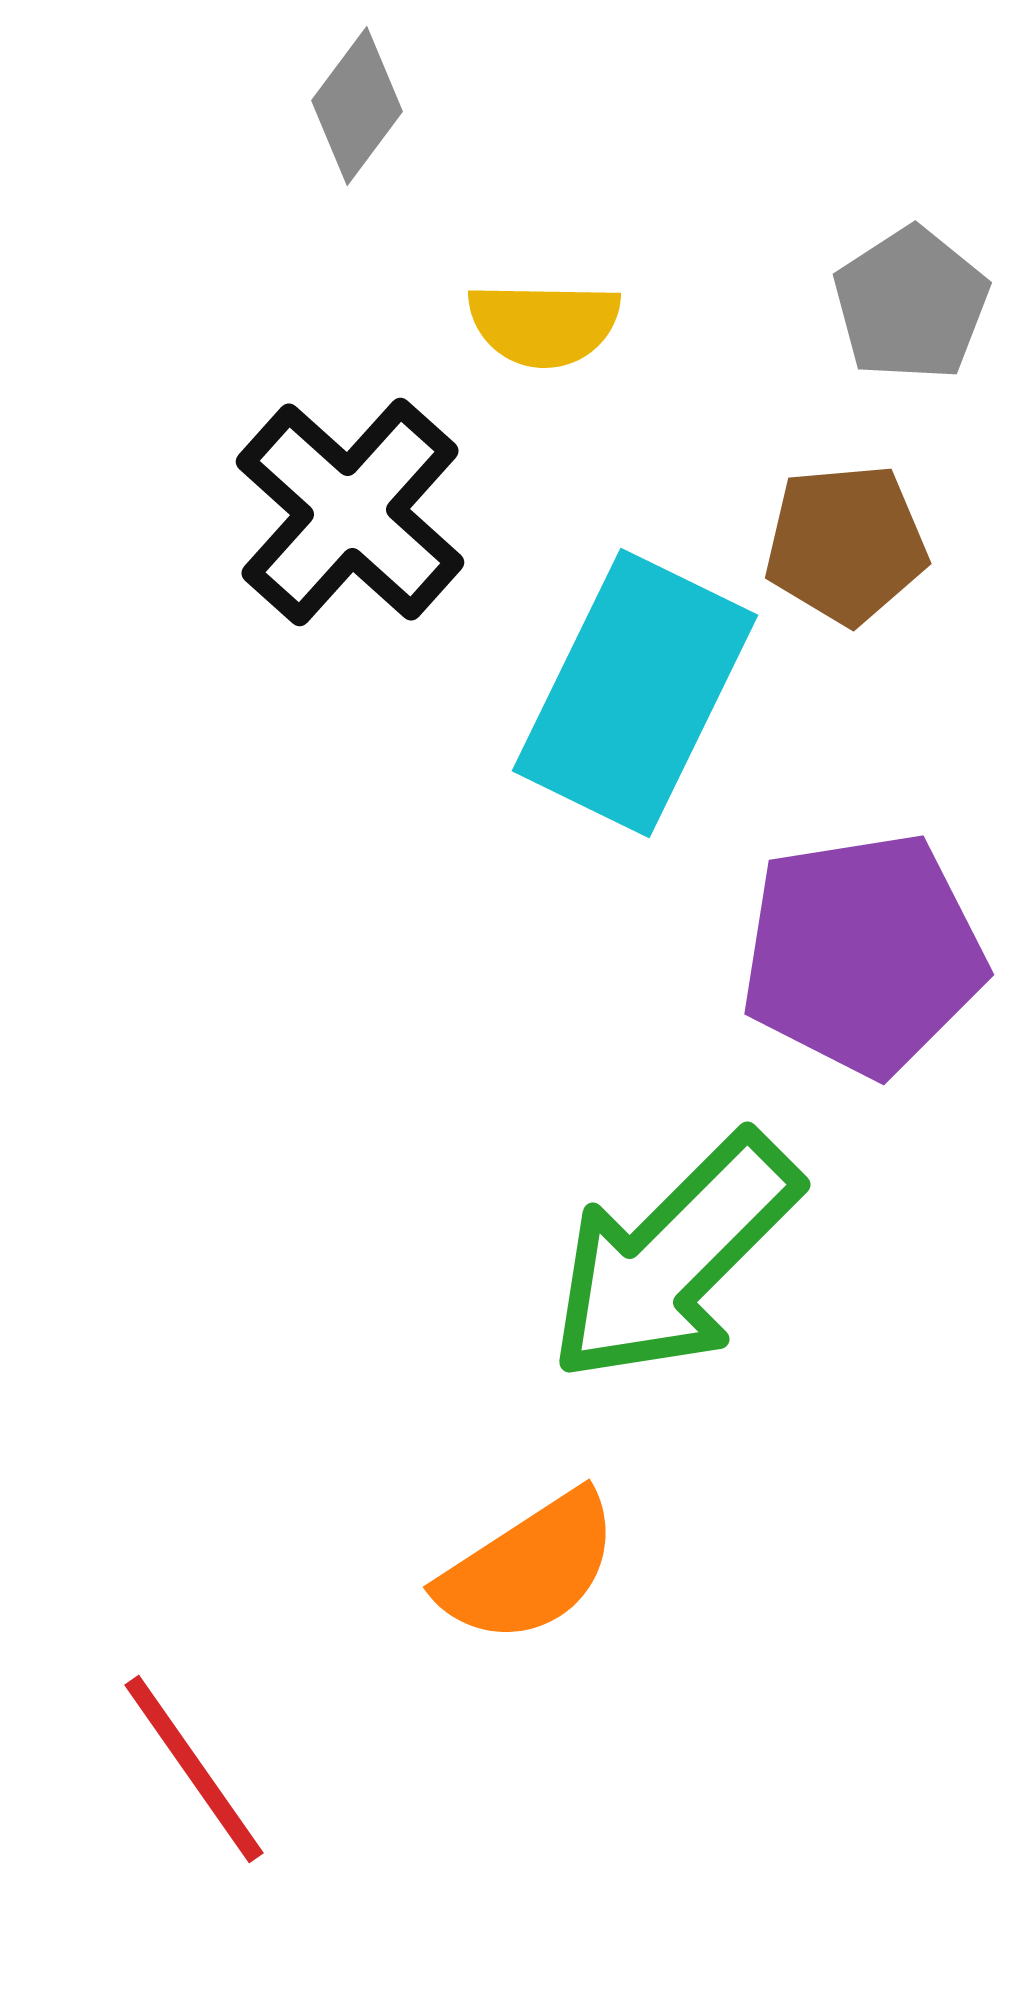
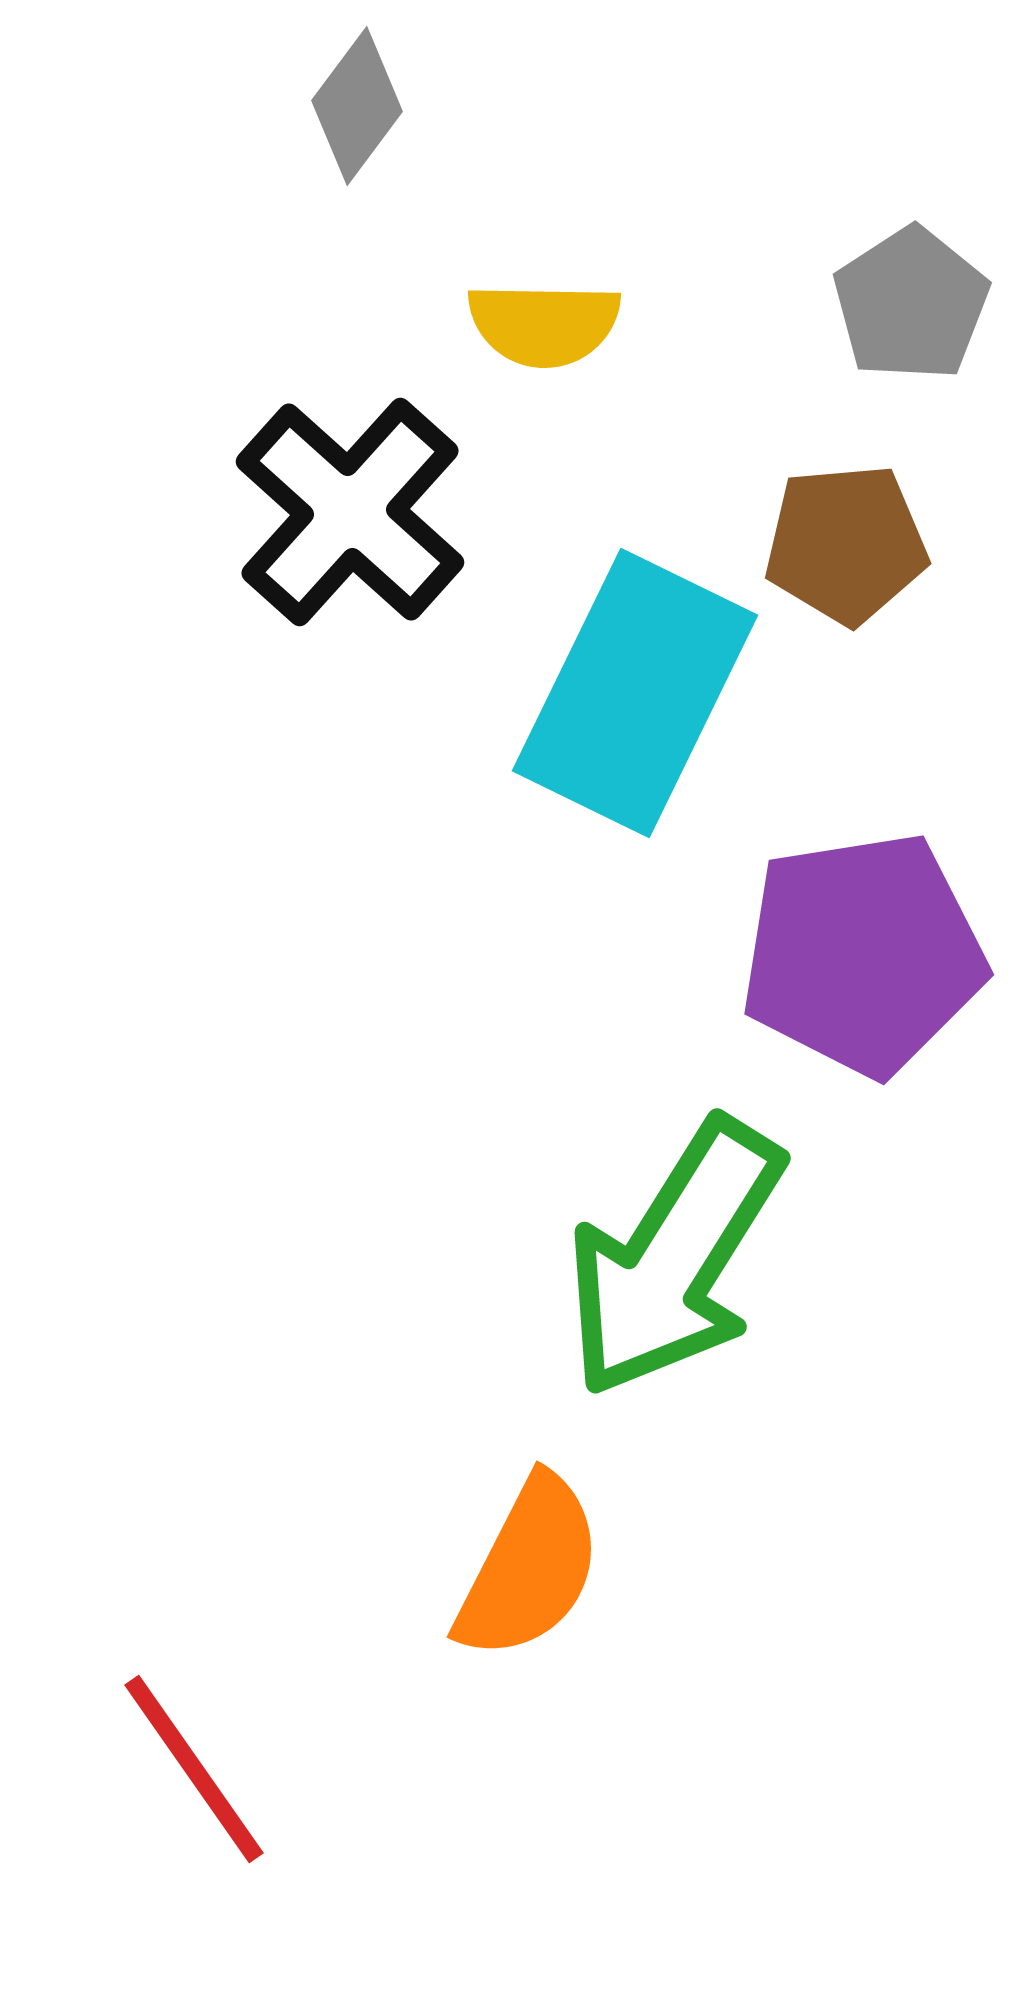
green arrow: rotated 13 degrees counterclockwise
orange semicircle: rotated 30 degrees counterclockwise
